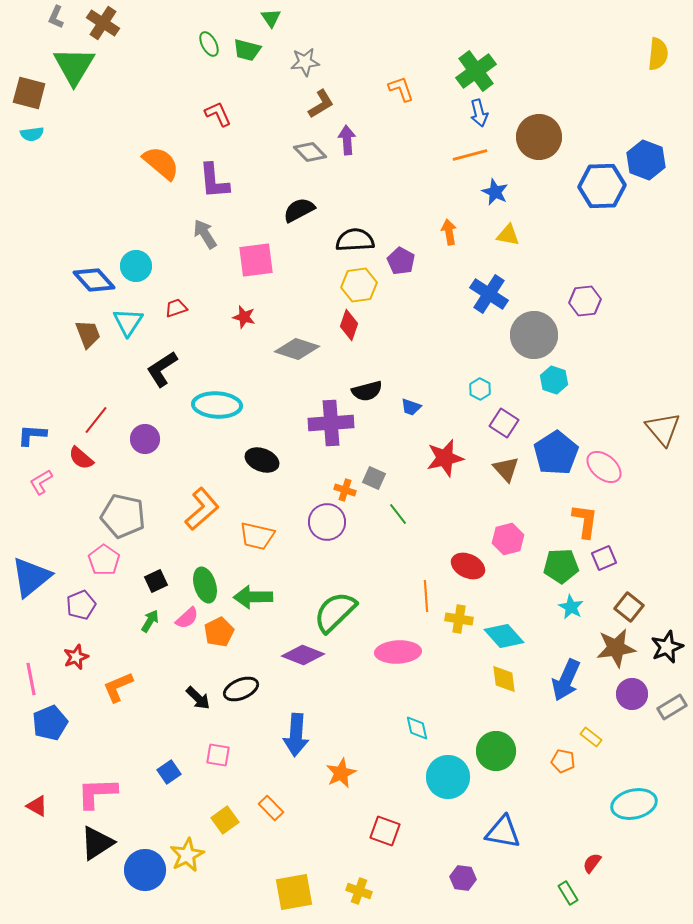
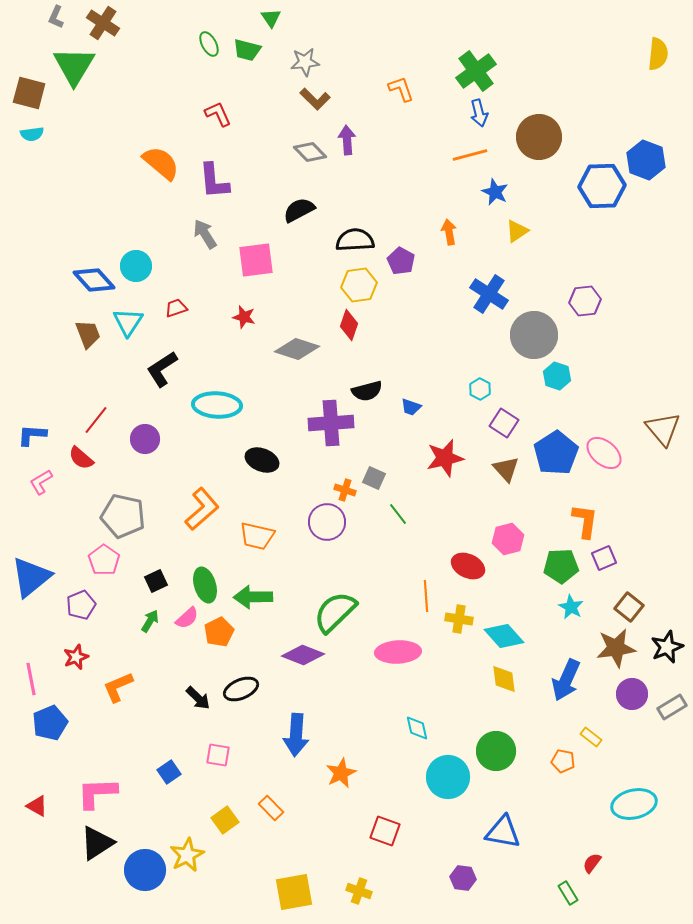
brown L-shape at (321, 104): moved 6 px left, 5 px up; rotated 76 degrees clockwise
yellow triangle at (508, 235): moved 9 px right, 4 px up; rotated 45 degrees counterclockwise
cyan hexagon at (554, 380): moved 3 px right, 4 px up
pink ellipse at (604, 467): moved 14 px up
